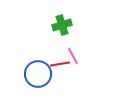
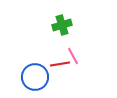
blue circle: moved 3 px left, 3 px down
